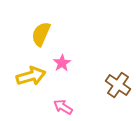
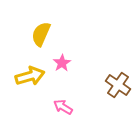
yellow arrow: moved 1 px left
